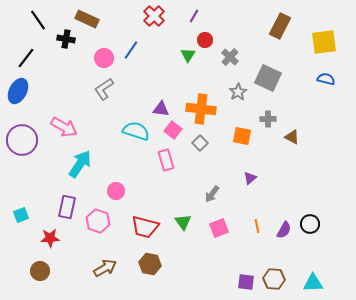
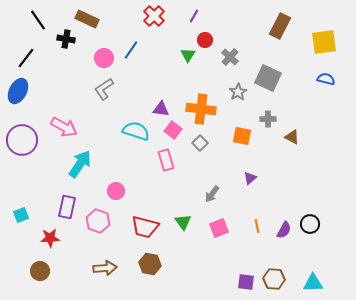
brown arrow at (105, 268): rotated 25 degrees clockwise
